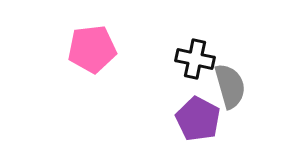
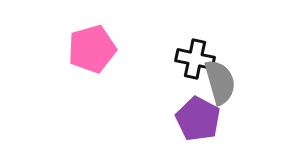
pink pentagon: rotated 9 degrees counterclockwise
gray semicircle: moved 10 px left, 4 px up
